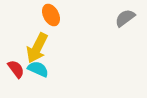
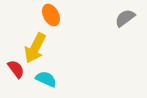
yellow arrow: moved 2 px left
cyan semicircle: moved 8 px right, 10 px down
